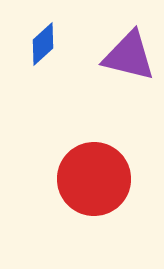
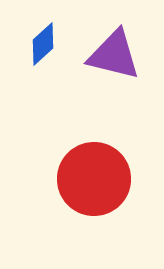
purple triangle: moved 15 px left, 1 px up
